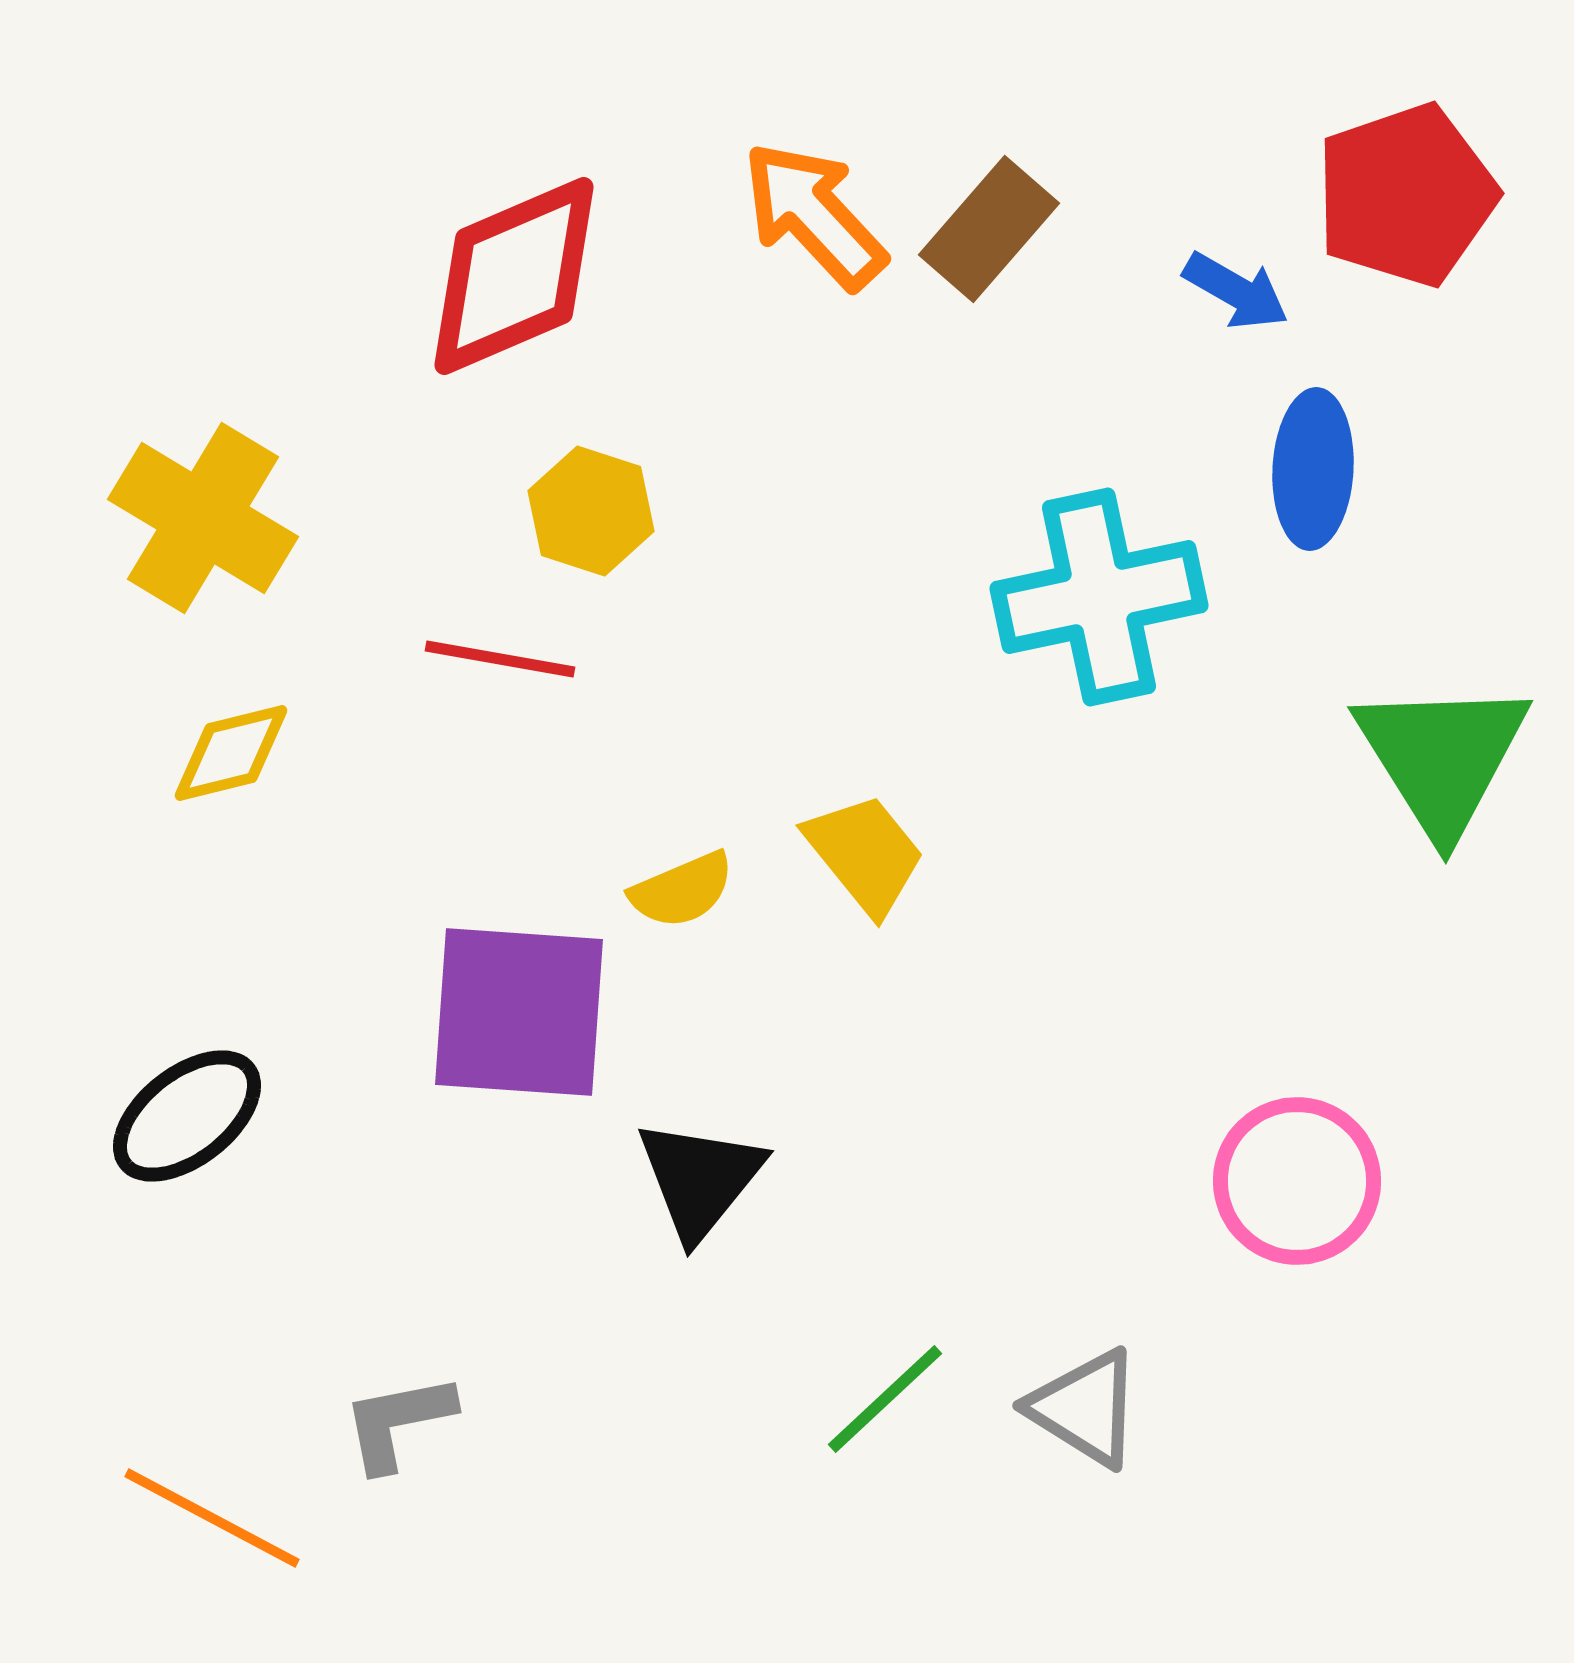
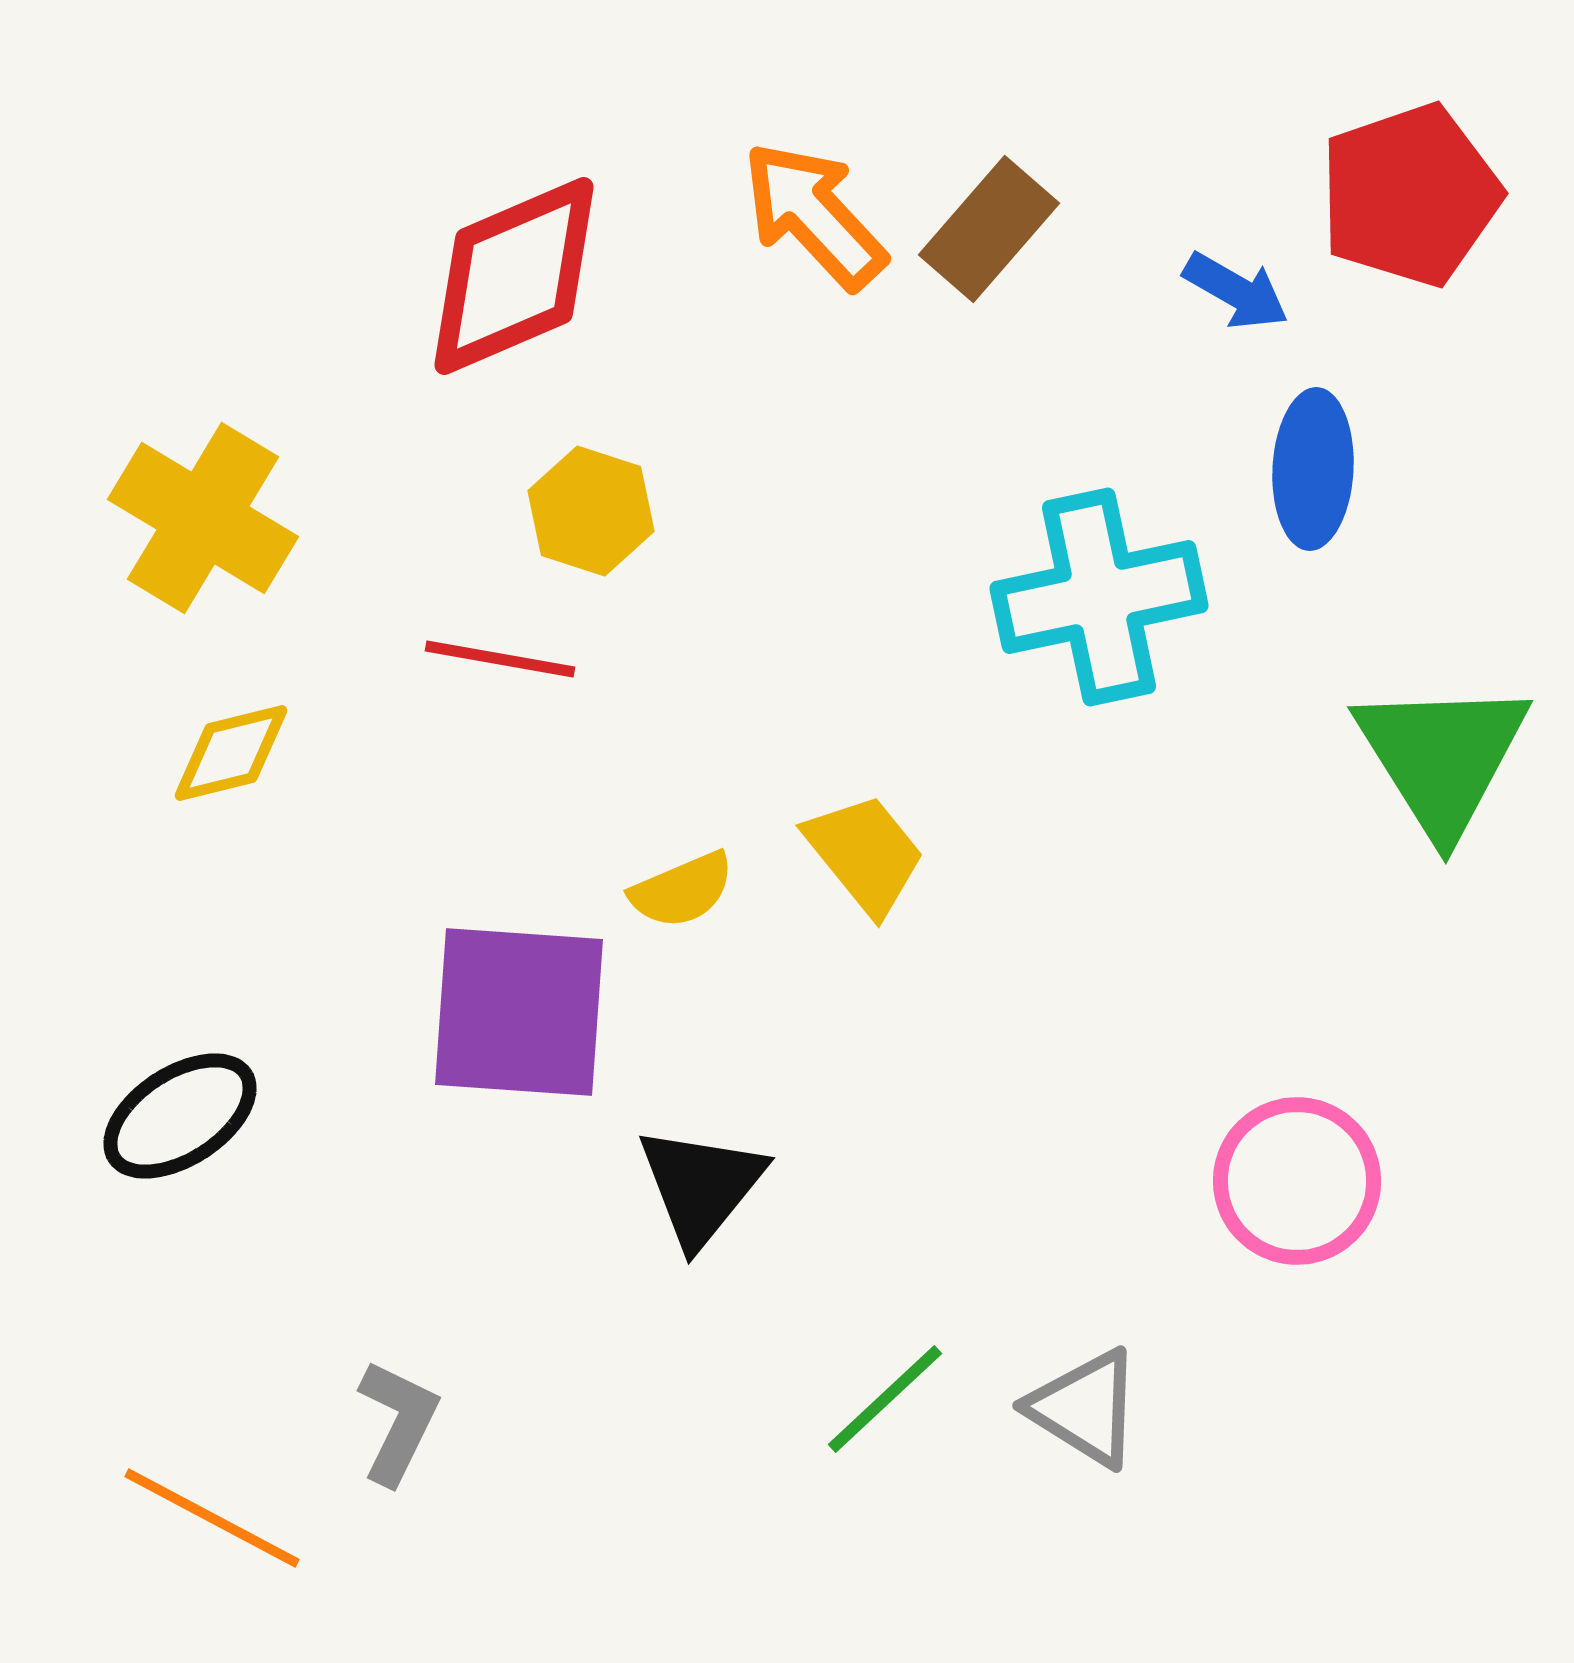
red pentagon: moved 4 px right
black ellipse: moved 7 px left; rotated 5 degrees clockwise
black triangle: moved 1 px right, 7 px down
gray L-shape: rotated 127 degrees clockwise
